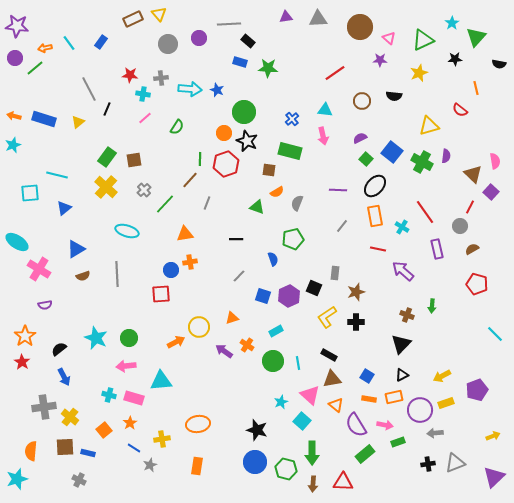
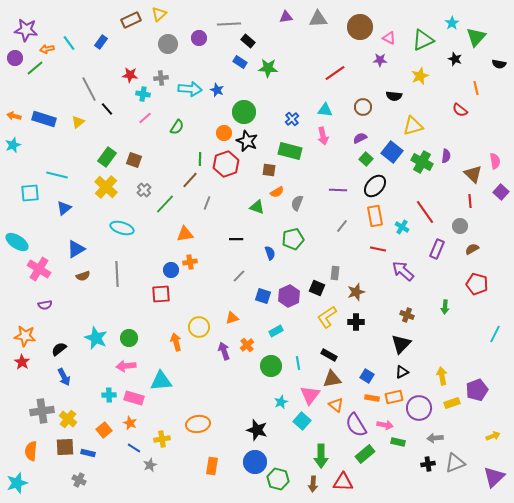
yellow triangle at (159, 14): rotated 28 degrees clockwise
brown rectangle at (133, 19): moved 2 px left, 1 px down
purple star at (17, 26): moved 9 px right, 4 px down
pink triangle at (389, 38): rotated 16 degrees counterclockwise
orange arrow at (45, 48): moved 2 px right, 1 px down
black star at (455, 59): rotated 24 degrees clockwise
blue rectangle at (240, 62): rotated 16 degrees clockwise
yellow star at (419, 73): moved 1 px right, 3 px down
brown circle at (362, 101): moved 1 px right, 6 px down
black line at (107, 109): rotated 64 degrees counterclockwise
yellow triangle at (429, 126): moved 16 px left
brown square at (134, 160): rotated 28 degrees clockwise
purple square at (491, 192): moved 10 px right
red line at (470, 207): moved 6 px up; rotated 32 degrees counterclockwise
cyan ellipse at (127, 231): moved 5 px left, 3 px up
purple rectangle at (437, 249): rotated 36 degrees clockwise
blue semicircle at (273, 259): moved 3 px left, 6 px up
black square at (314, 288): moved 3 px right
green arrow at (432, 306): moved 13 px right, 1 px down
cyan line at (495, 334): rotated 72 degrees clockwise
orange star at (25, 336): rotated 30 degrees counterclockwise
orange arrow at (176, 342): rotated 78 degrees counterclockwise
orange cross at (247, 345): rotated 16 degrees clockwise
purple arrow at (224, 351): rotated 36 degrees clockwise
green circle at (273, 361): moved 2 px left, 5 px down
black triangle at (402, 375): moved 3 px up
yellow arrow at (442, 376): rotated 108 degrees clockwise
cyan cross at (109, 395): rotated 16 degrees counterclockwise
pink triangle at (310, 395): rotated 25 degrees clockwise
orange rectangle at (369, 399): moved 3 px right, 1 px up
yellow rectangle at (446, 403): moved 6 px right
gray cross at (44, 407): moved 2 px left, 4 px down
purple circle at (420, 410): moved 1 px left, 2 px up
yellow cross at (70, 417): moved 2 px left, 2 px down
orange star at (130, 423): rotated 16 degrees counterclockwise
gray arrow at (435, 433): moved 5 px down
green rectangle at (398, 442): rotated 32 degrees clockwise
green arrow at (312, 453): moved 9 px right, 3 px down
orange rectangle at (197, 466): moved 15 px right
green hexagon at (286, 469): moved 8 px left, 10 px down
cyan star at (17, 479): moved 4 px down
